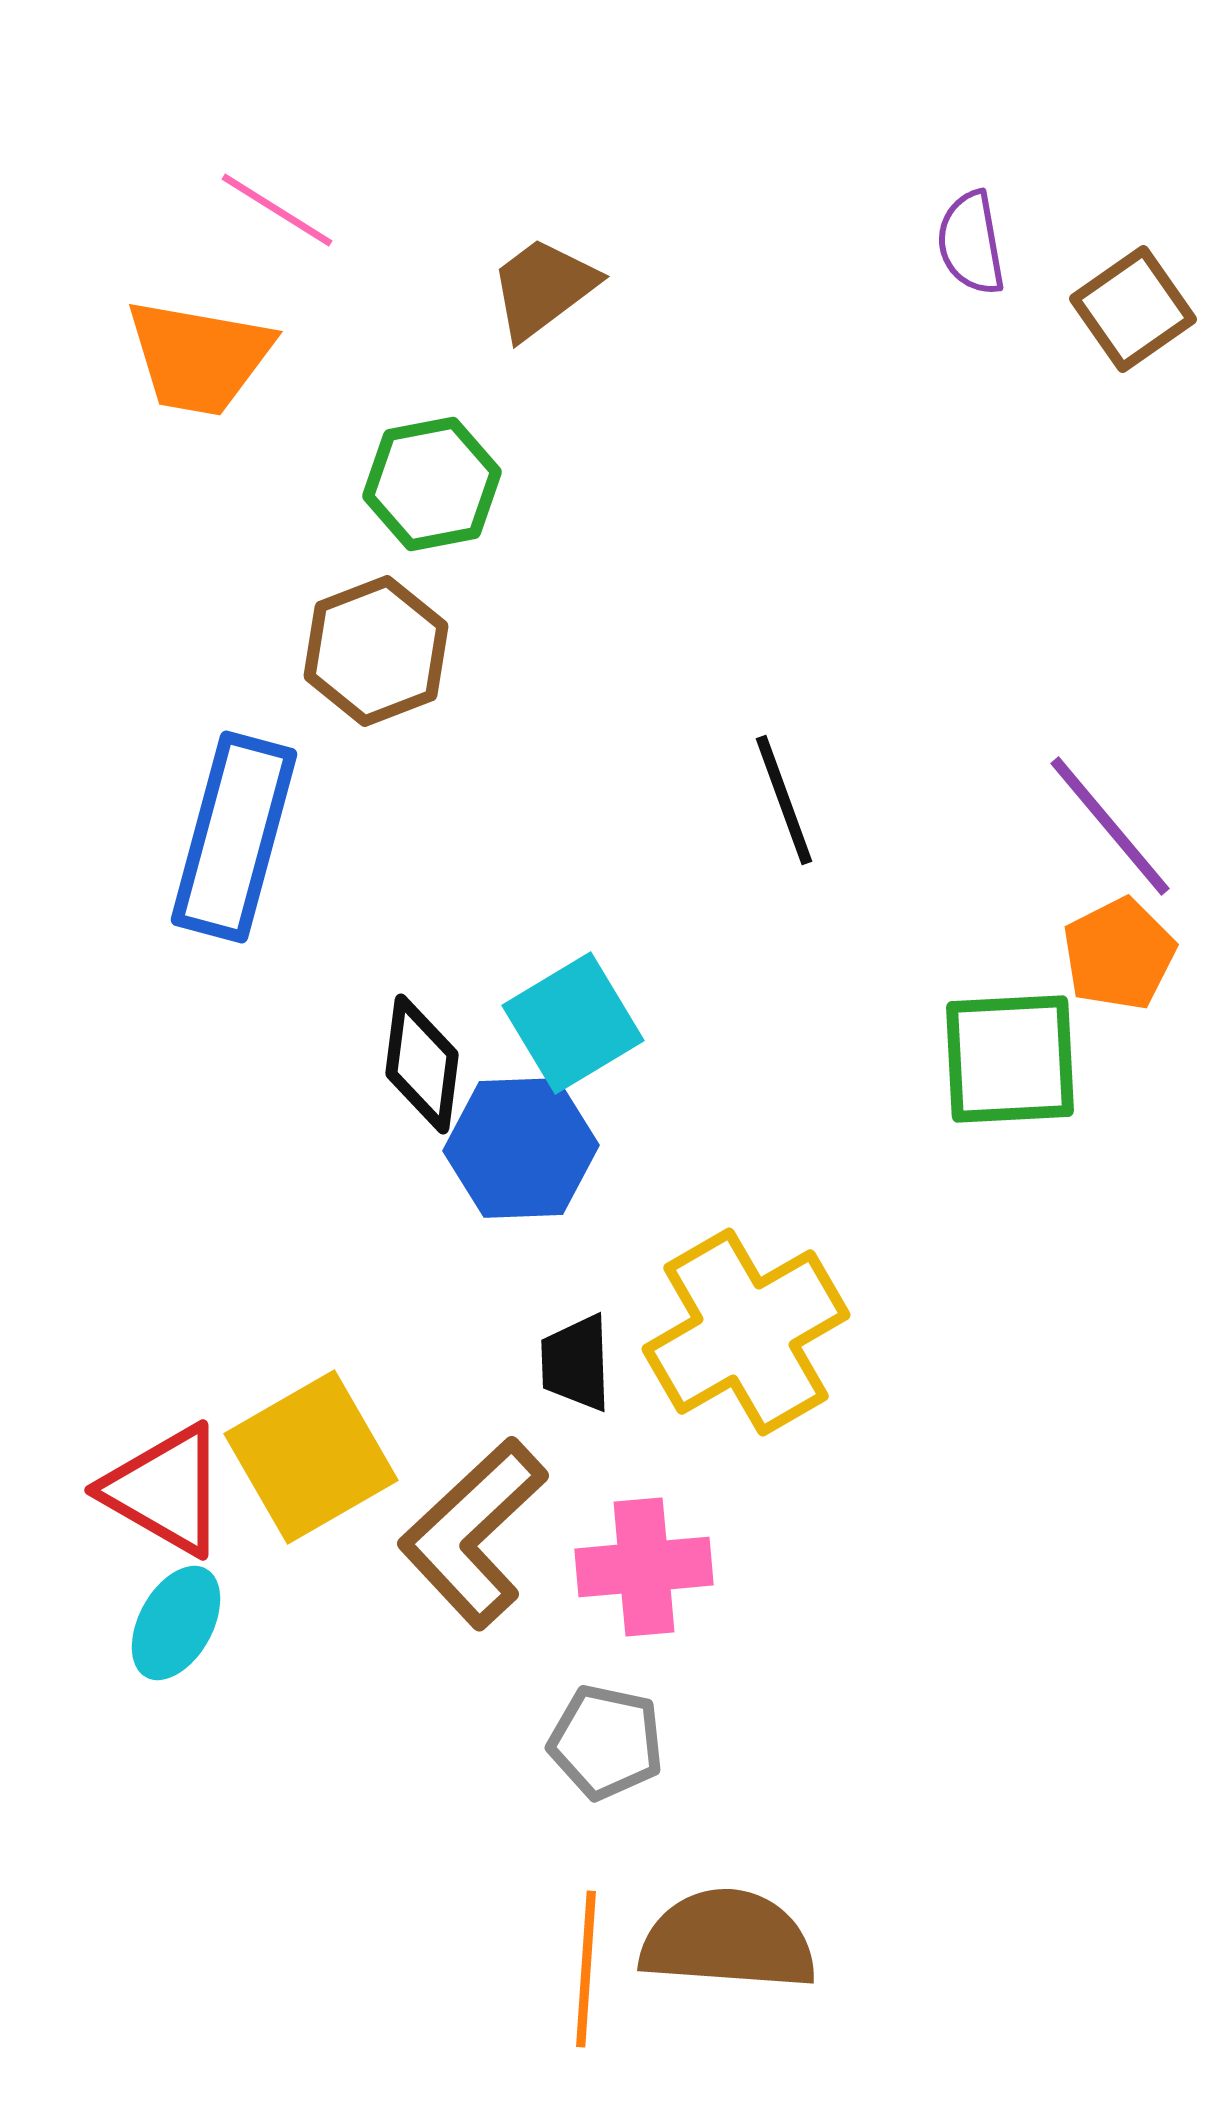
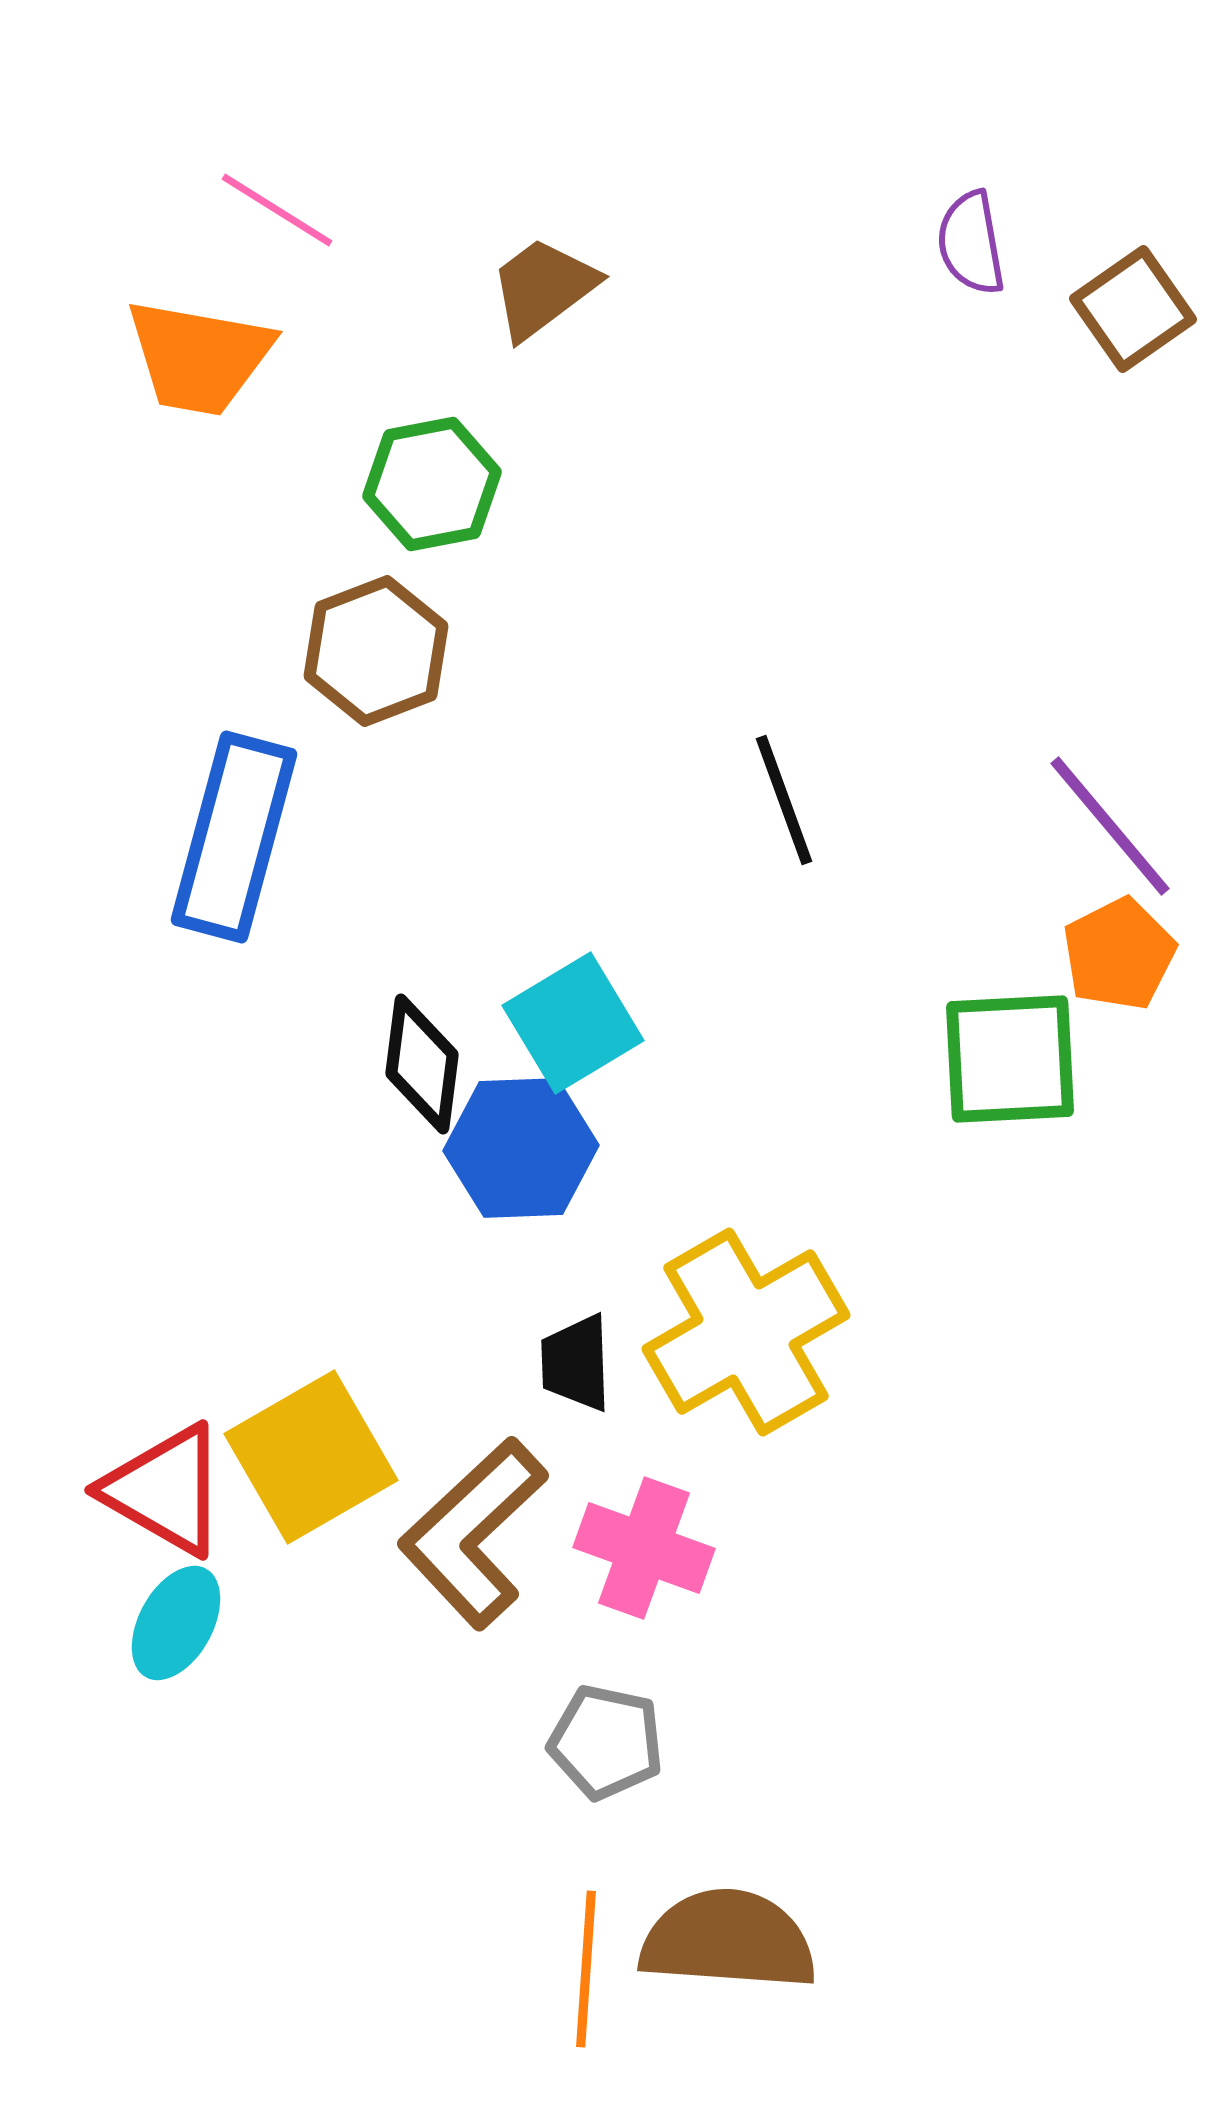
pink cross: moved 19 px up; rotated 25 degrees clockwise
